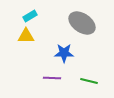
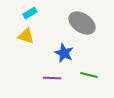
cyan rectangle: moved 3 px up
yellow triangle: rotated 18 degrees clockwise
blue star: rotated 24 degrees clockwise
green line: moved 6 px up
